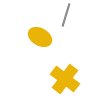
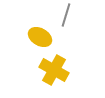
yellow cross: moved 11 px left, 9 px up; rotated 8 degrees counterclockwise
